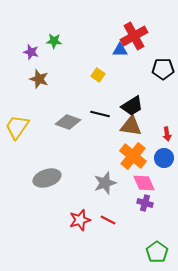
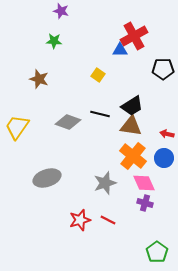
purple star: moved 30 px right, 41 px up
red arrow: rotated 112 degrees clockwise
